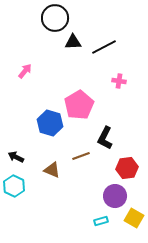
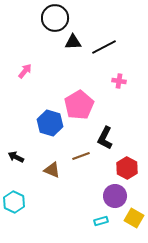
red hexagon: rotated 25 degrees counterclockwise
cyan hexagon: moved 16 px down
